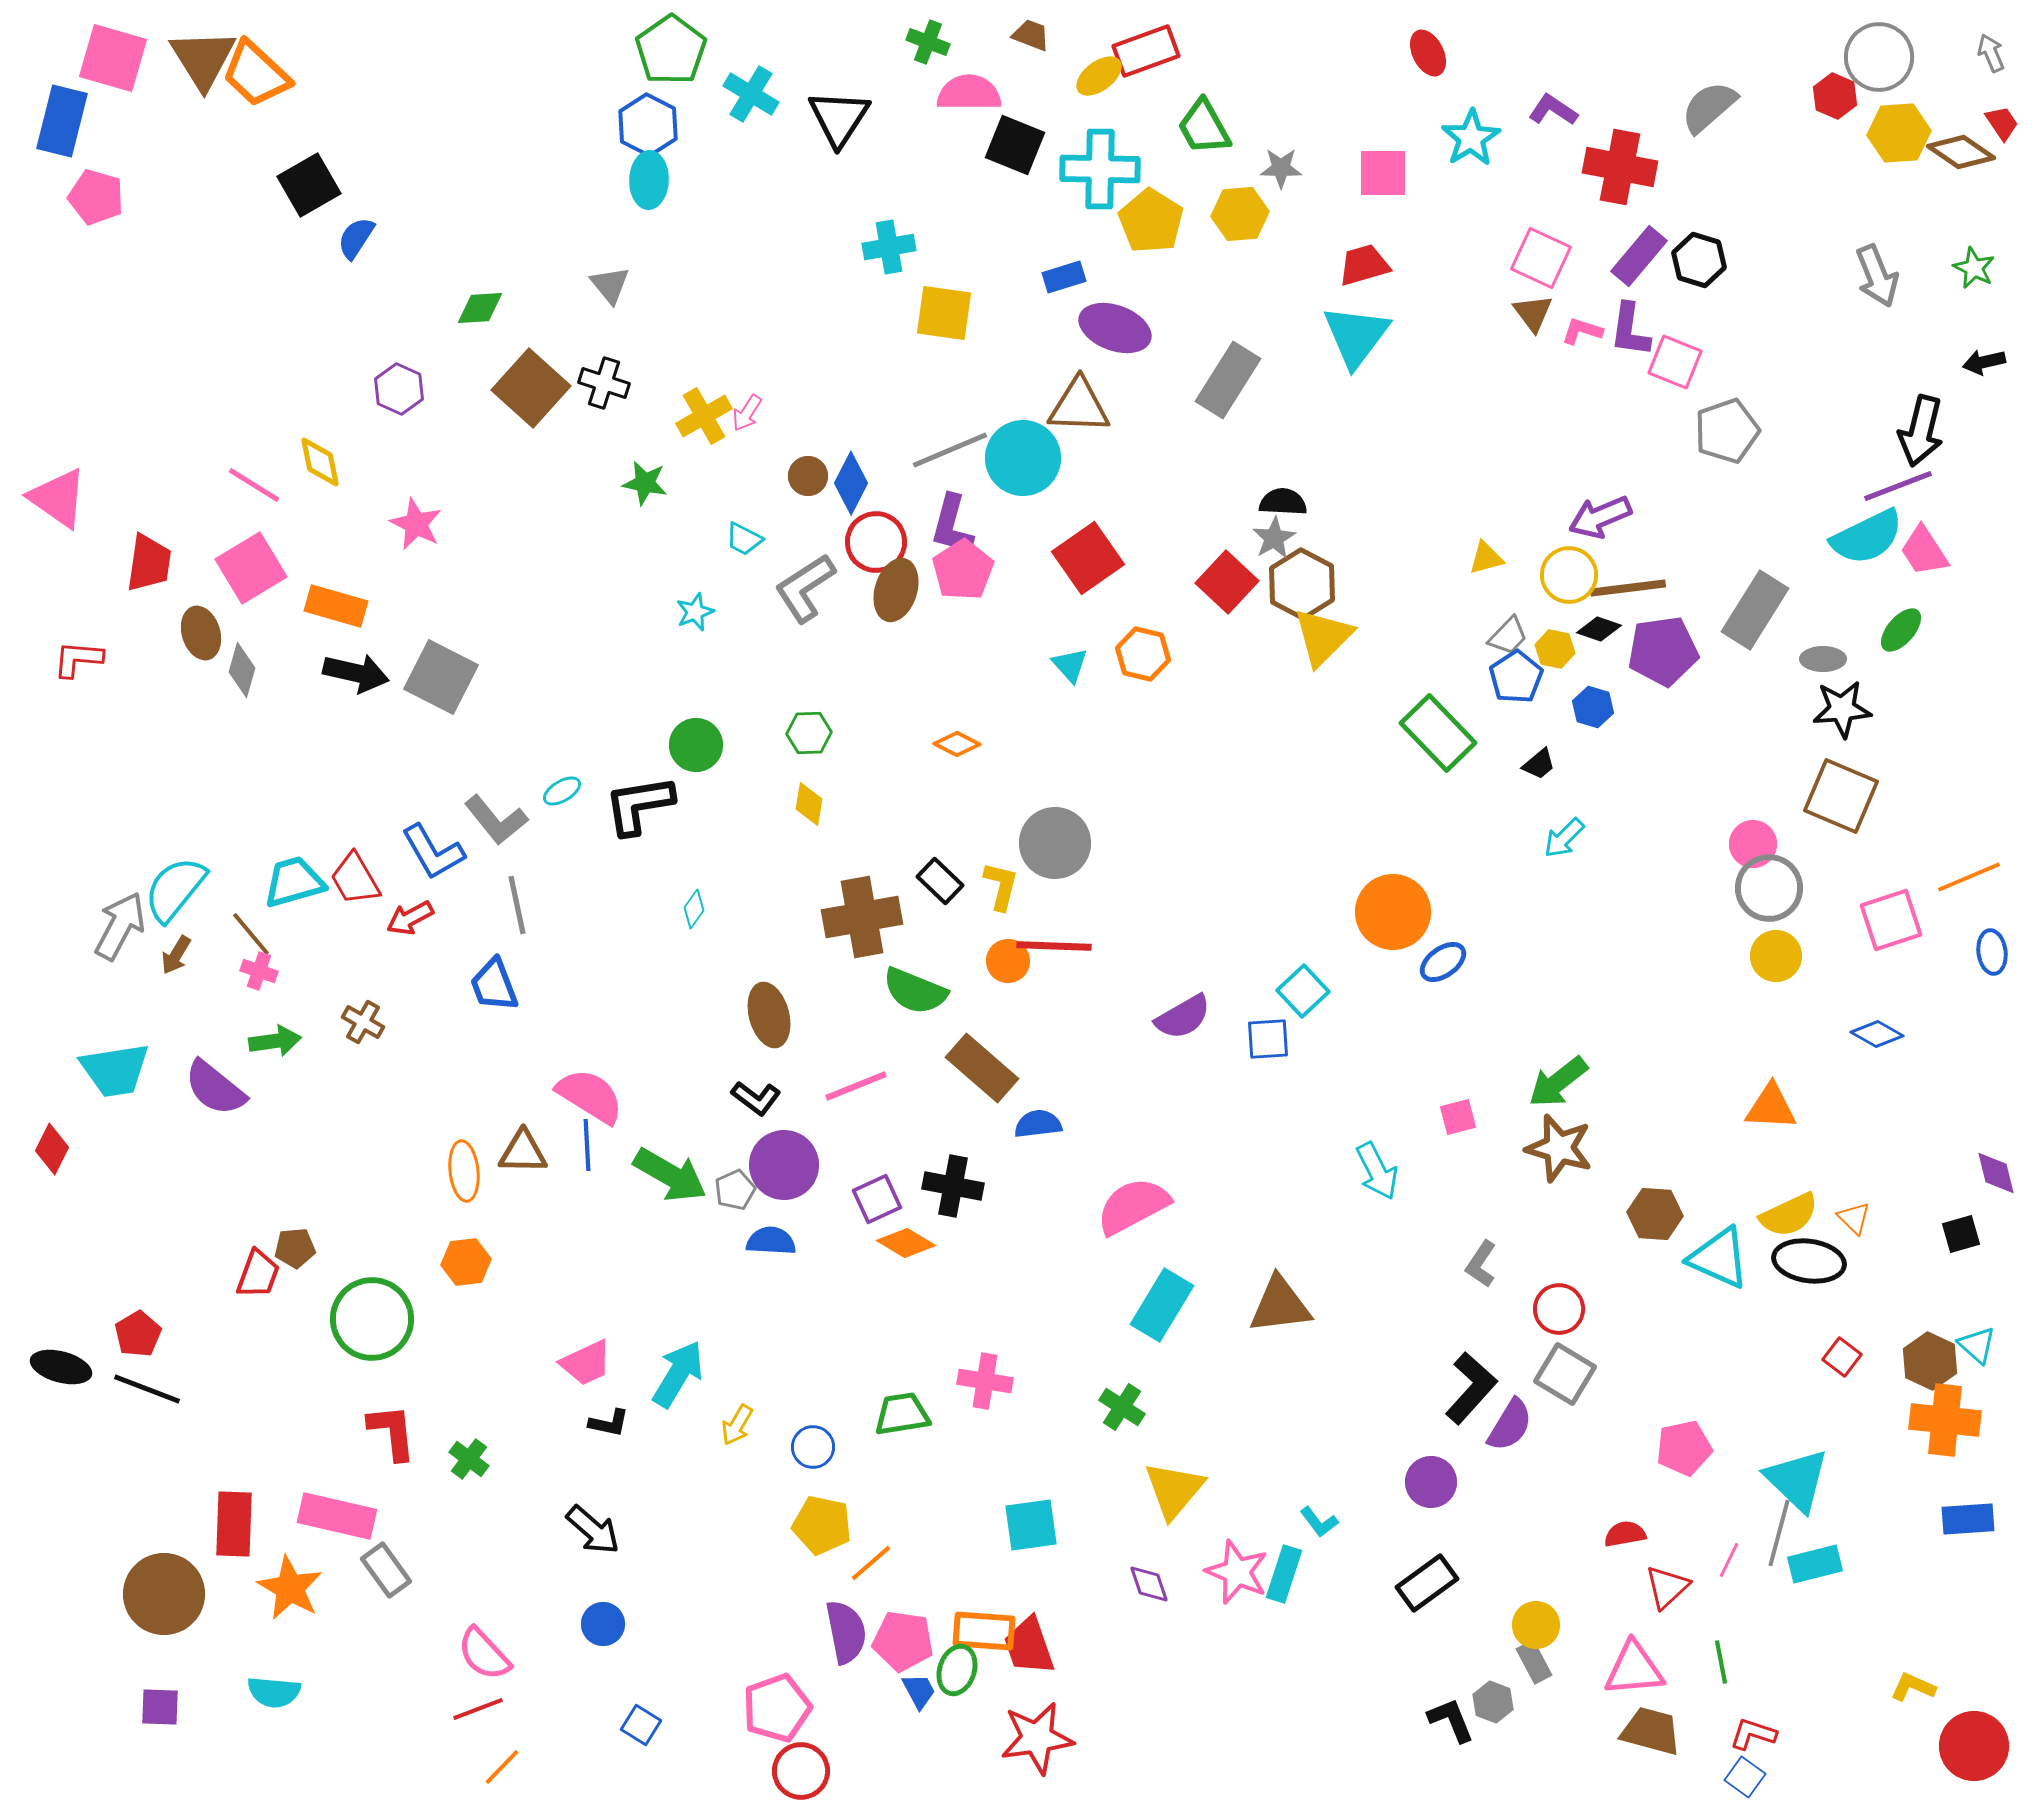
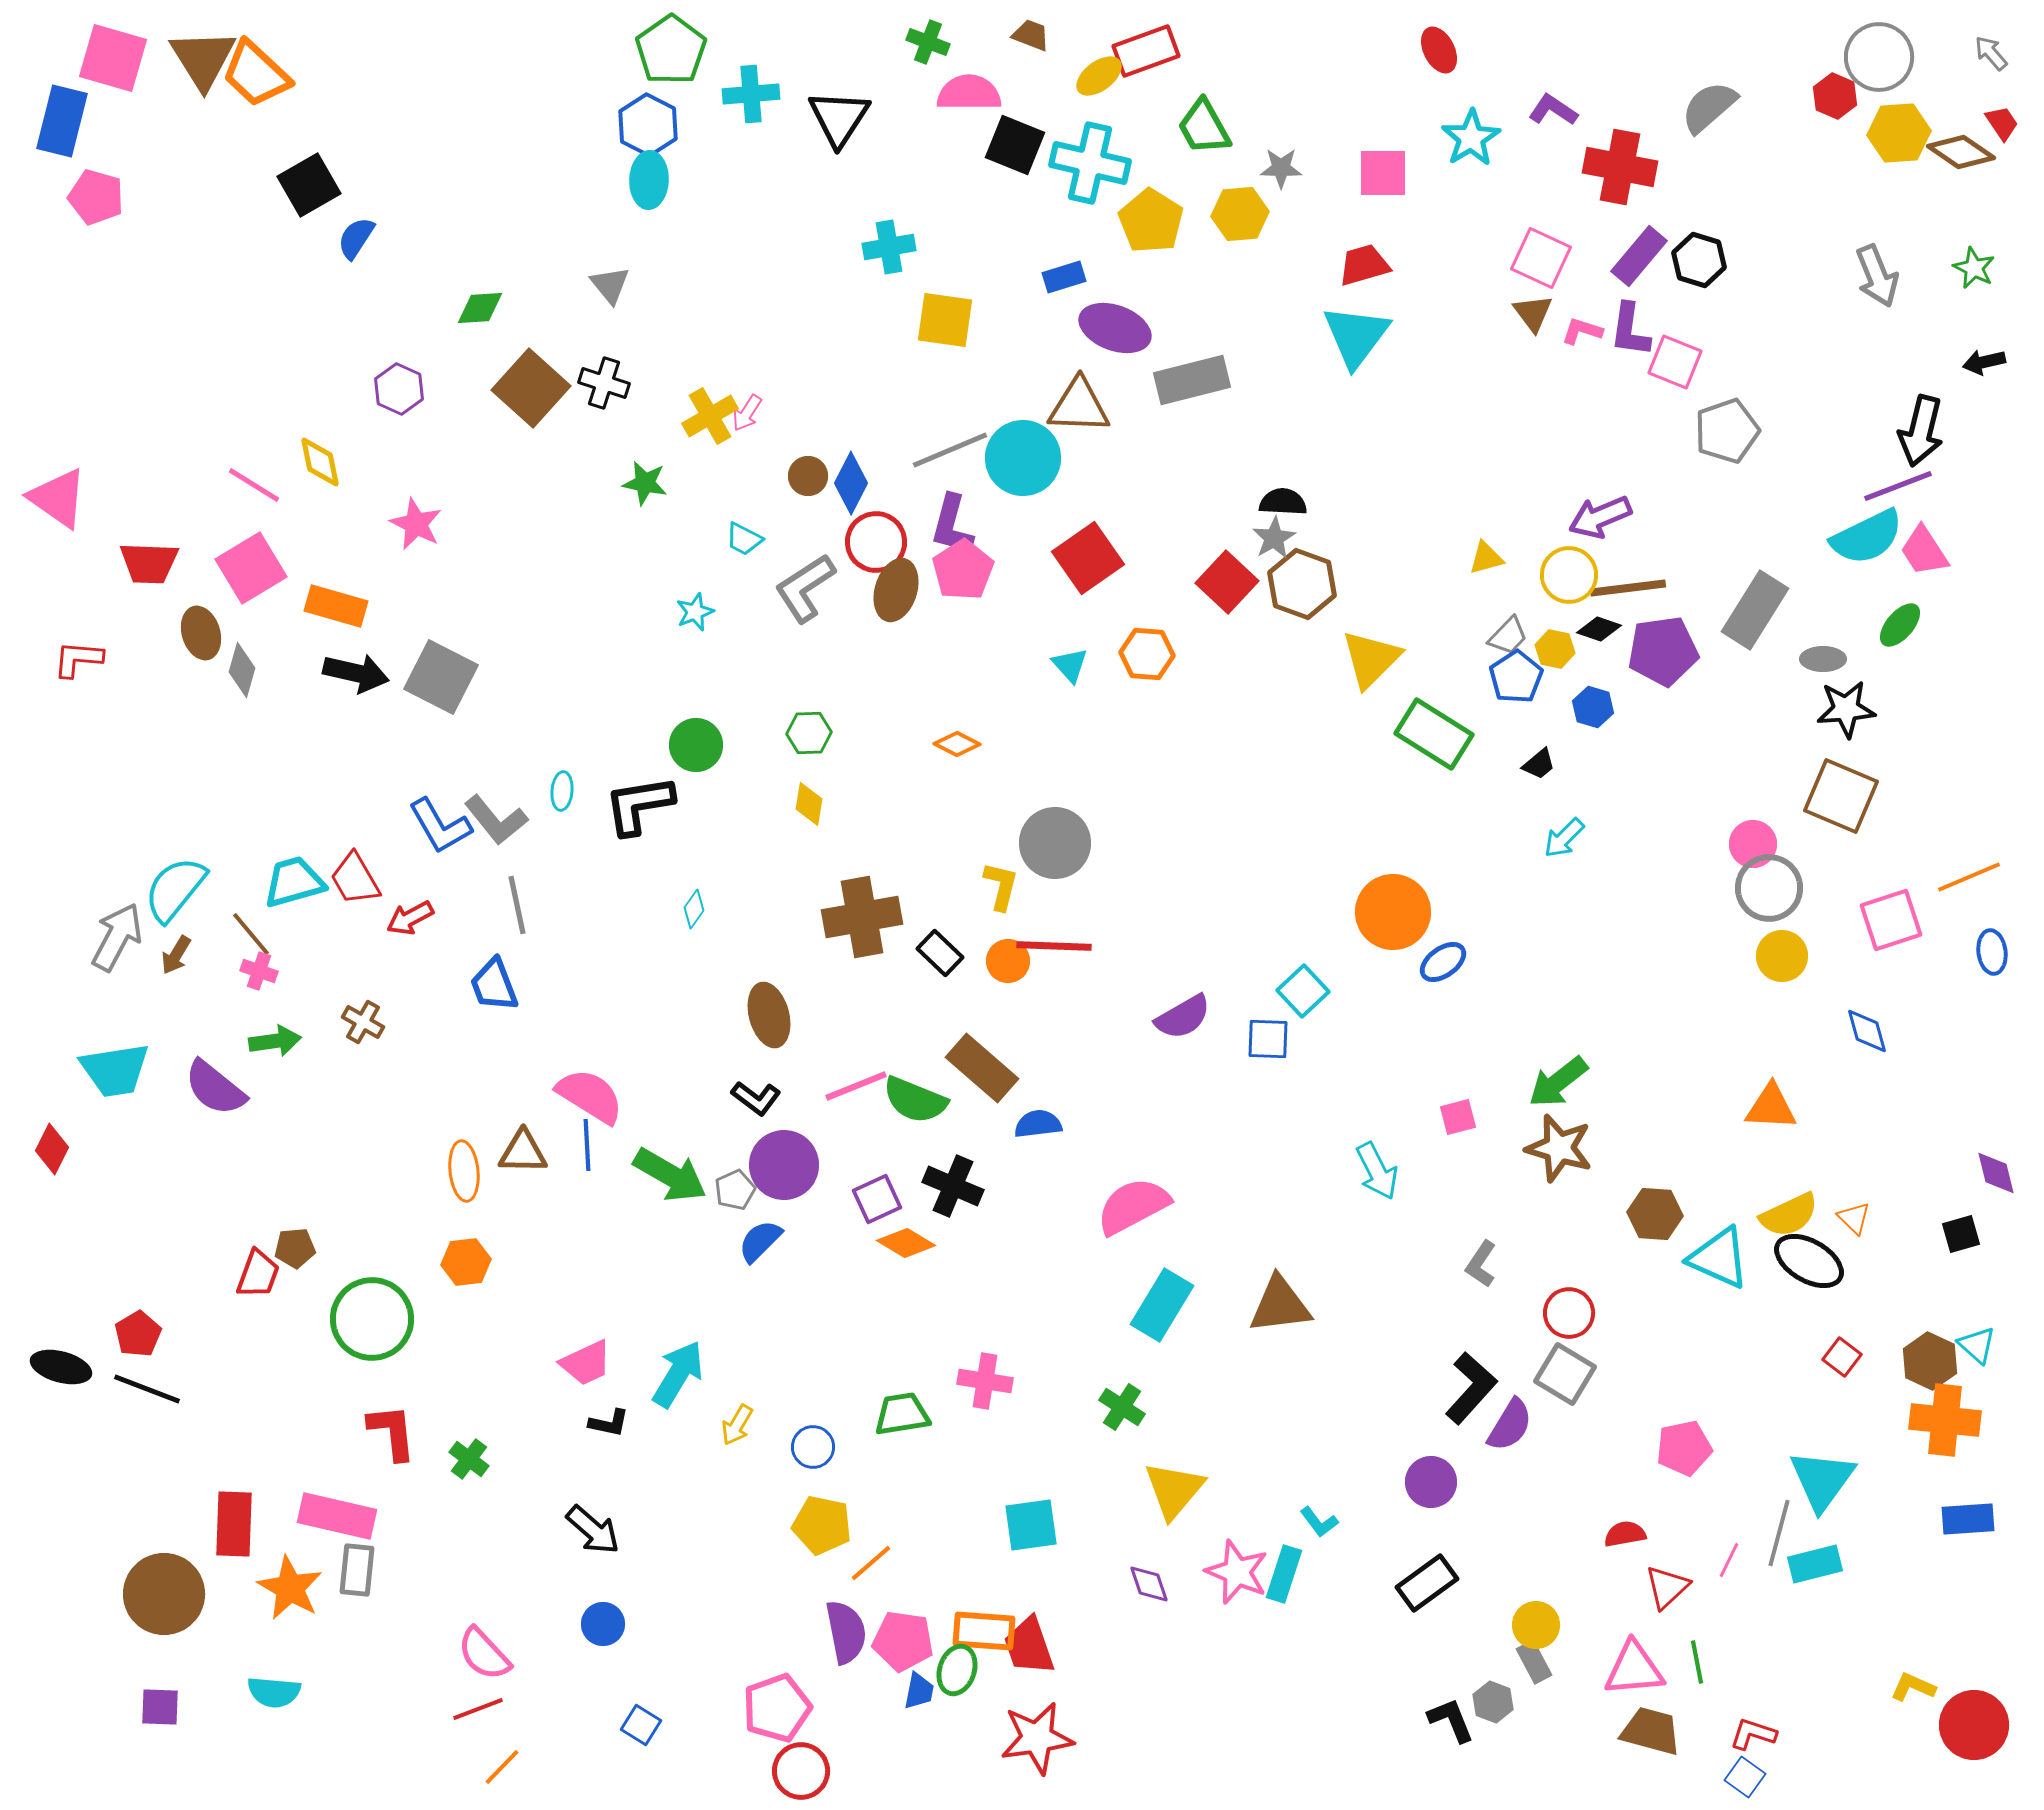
red ellipse at (1428, 53): moved 11 px right, 3 px up
gray arrow at (1991, 53): rotated 18 degrees counterclockwise
cyan cross at (751, 94): rotated 36 degrees counterclockwise
cyan cross at (1100, 169): moved 10 px left, 6 px up; rotated 12 degrees clockwise
yellow square at (944, 313): moved 1 px right, 7 px down
gray rectangle at (1228, 380): moved 36 px left; rotated 44 degrees clockwise
yellow cross at (704, 416): moved 6 px right
red trapezoid at (149, 563): rotated 84 degrees clockwise
brown hexagon at (1302, 584): rotated 8 degrees counterclockwise
green ellipse at (1901, 630): moved 1 px left, 5 px up
yellow triangle at (1323, 637): moved 48 px right, 22 px down
orange hexagon at (1143, 654): moved 4 px right; rotated 10 degrees counterclockwise
black star at (1842, 709): moved 4 px right
green rectangle at (1438, 733): moved 4 px left, 1 px down; rotated 14 degrees counterclockwise
cyan ellipse at (562, 791): rotated 54 degrees counterclockwise
blue L-shape at (433, 852): moved 7 px right, 26 px up
black rectangle at (940, 881): moved 72 px down
gray arrow at (120, 926): moved 3 px left, 11 px down
yellow circle at (1776, 956): moved 6 px right
green semicircle at (915, 991): moved 109 px down
blue diamond at (1877, 1034): moved 10 px left, 3 px up; rotated 45 degrees clockwise
blue square at (1268, 1039): rotated 6 degrees clockwise
black cross at (953, 1186): rotated 12 degrees clockwise
blue semicircle at (771, 1241): moved 11 px left; rotated 48 degrees counterclockwise
black ellipse at (1809, 1261): rotated 22 degrees clockwise
red circle at (1559, 1309): moved 10 px right, 4 px down
cyan triangle at (1797, 1480): moved 25 px right; rotated 22 degrees clockwise
gray rectangle at (386, 1570): moved 29 px left; rotated 42 degrees clockwise
green line at (1721, 1662): moved 24 px left
blue trapezoid at (919, 1691): rotated 39 degrees clockwise
red circle at (1974, 1746): moved 21 px up
